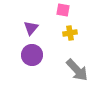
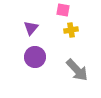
yellow cross: moved 1 px right, 3 px up
purple circle: moved 3 px right, 2 px down
